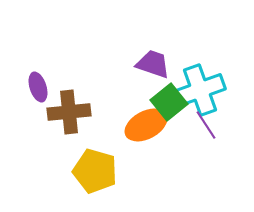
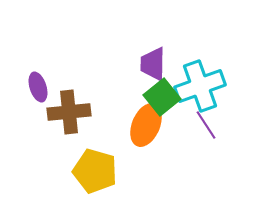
purple trapezoid: rotated 108 degrees counterclockwise
cyan cross: moved 4 px up
green square: moved 7 px left, 5 px up
orange ellipse: rotated 39 degrees counterclockwise
